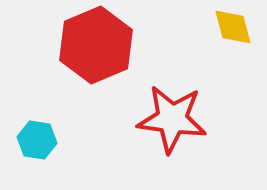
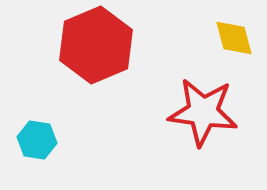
yellow diamond: moved 1 px right, 11 px down
red star: moved 31 px right, 7 px up
